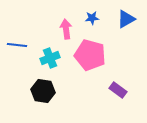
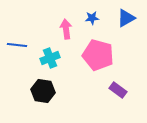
blue triangle: moved 1 px up
pink pentagon: moved 8 px right
